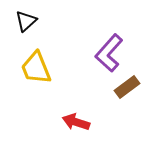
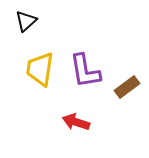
purple L-shape: moved 24 px left, 18 px down; rotated 51 degrees counterclockwise
yellow trapezoid: moved 4 px right, 1 px down; rotated 30 degrees clockwise
